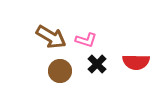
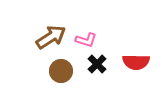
brown arrow: rotated 64 degrees counterclockwise
brown circle: moved 1 px right
